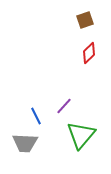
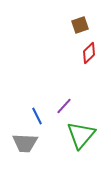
brown square: moved 5 px left, 5 px down
blue line: moved 1 px right
